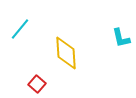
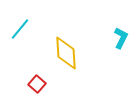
cyan L-shape: rotated 140 degrees counterclockwise
